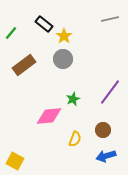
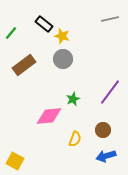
yellow star: moved 2 px left; rotated 21 degrees counterclockwise
